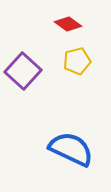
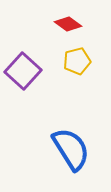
blue semicircle: rotated 33 degrees clockwise
